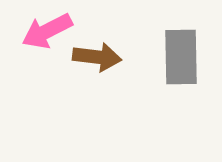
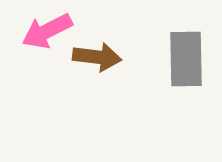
gray rectangle: moved 5 px right, 2 px down
